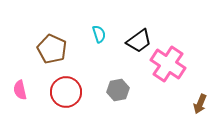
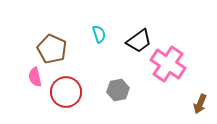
pink semicircle: moved 15 px right, 13 px up
